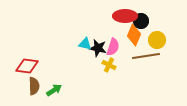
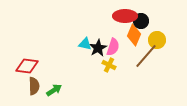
black star: rotated 30 degrees clockwise
brown line: rotated 40 degrees counterclockwise
